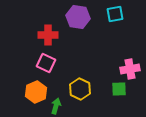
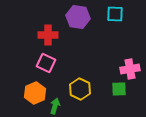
cyan square: rotated 12 degrees clockwise
orange hexagon: moved 1 px left, 1 px down
green arrow: moved 1 px left
